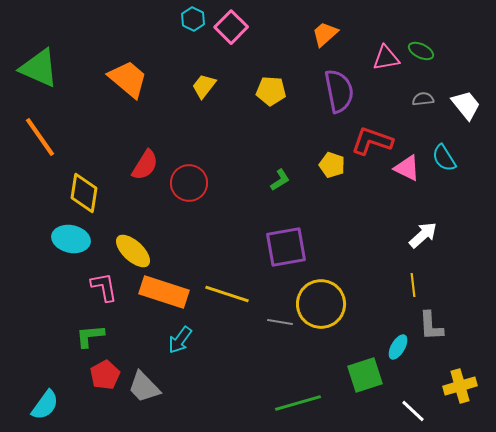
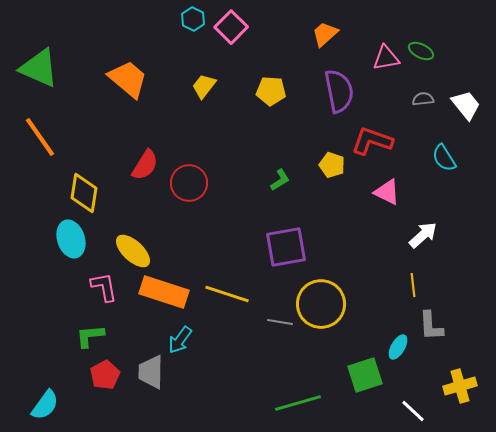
pink triangle at (407, 168): moved 20 px left, 24 px down
cyan ellipse at (71, 239): rotated 60 degrees clockwise
gray trapezoid at (144, 387): moved 7 px right, 15 px up; rotated 45 degrees clockwise
